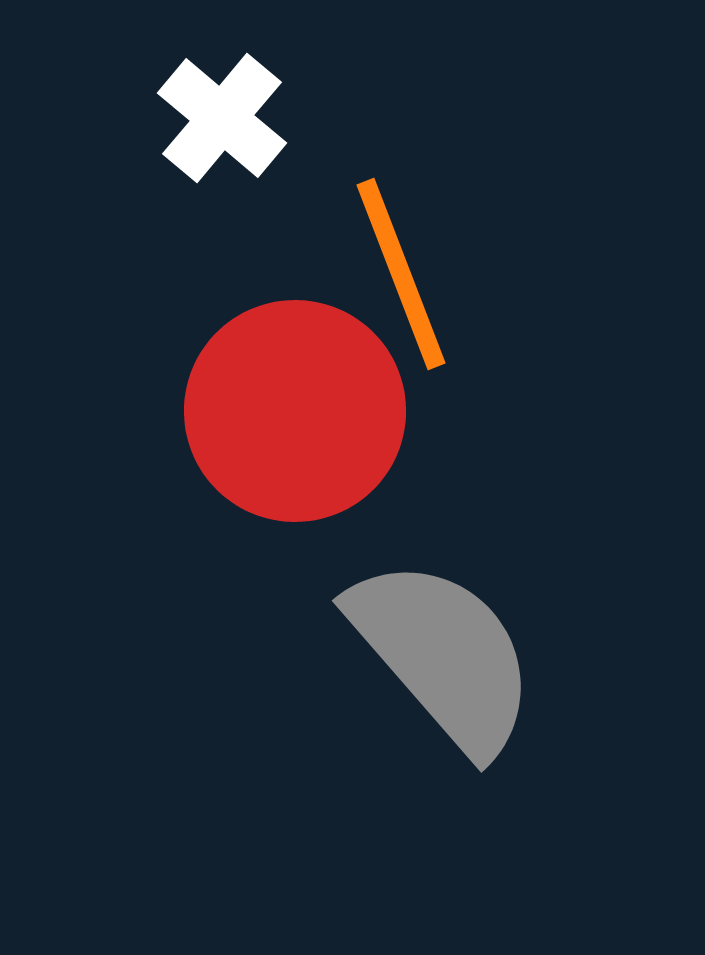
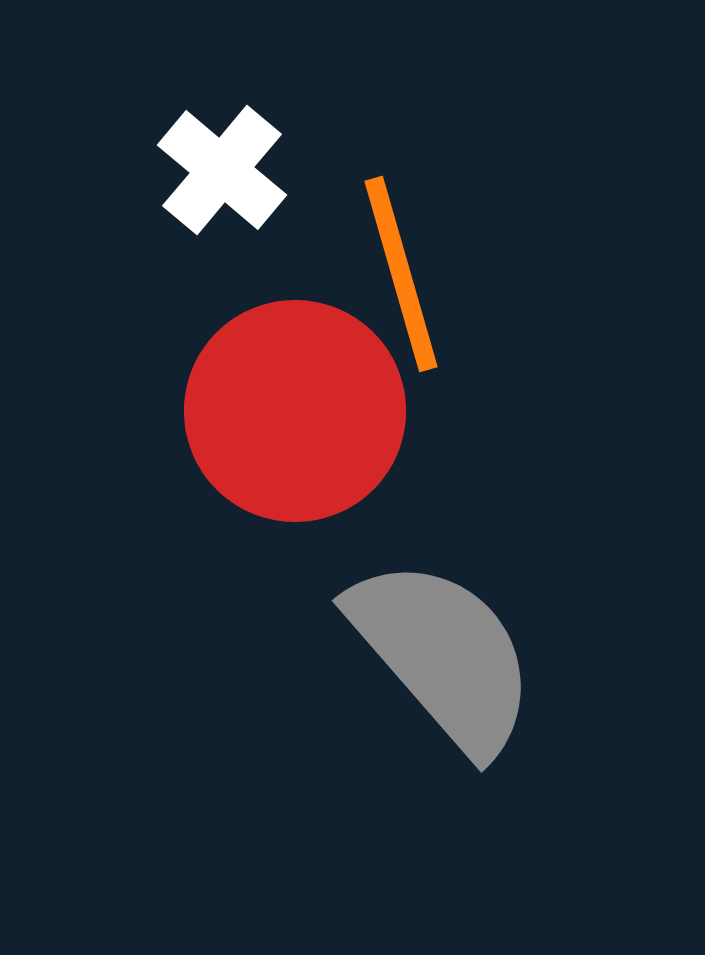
white cross: moved 52 px down
orange line: rotated 5 degrees clockwise
